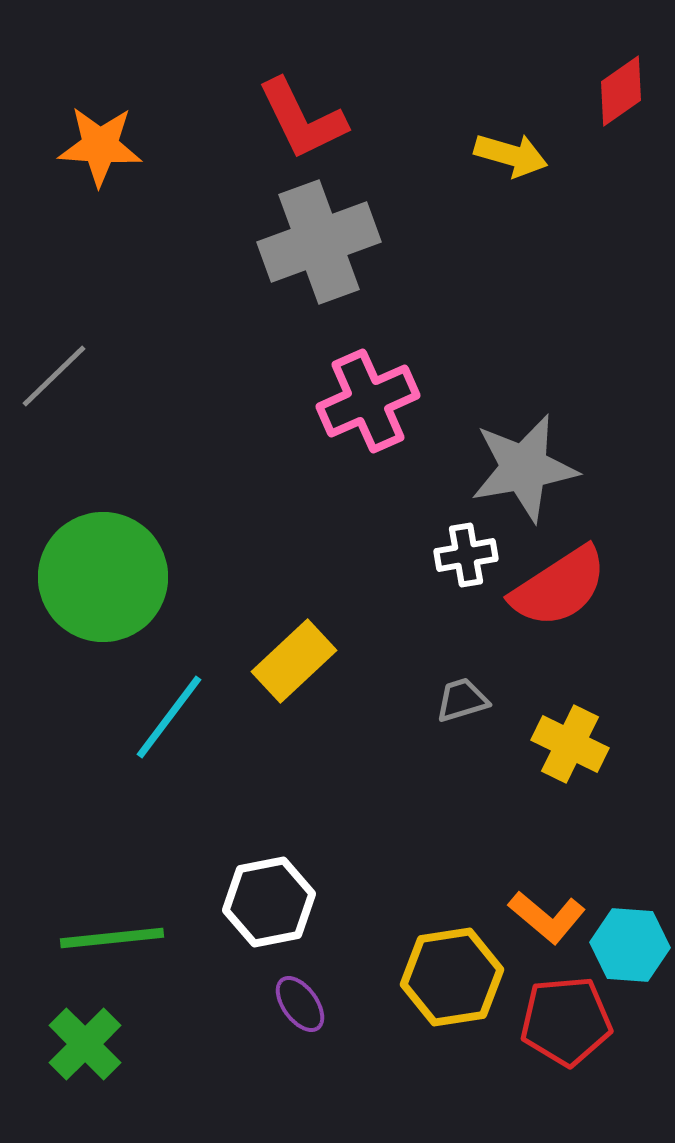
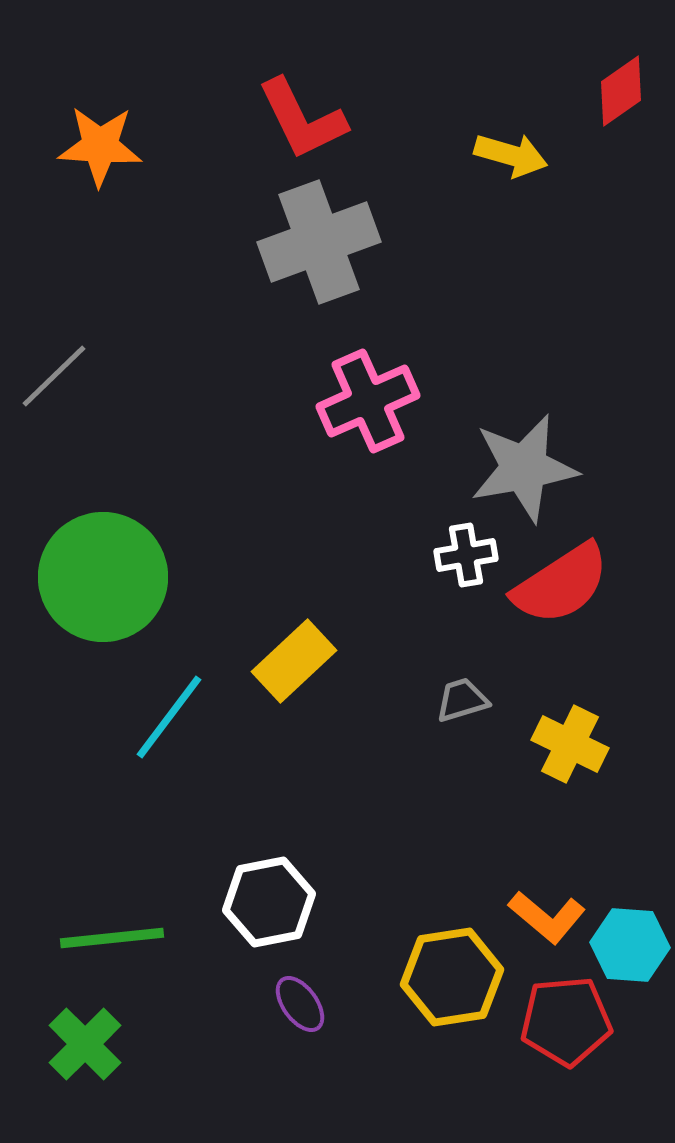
red semicircle: moved 2 px right, 3 px up
